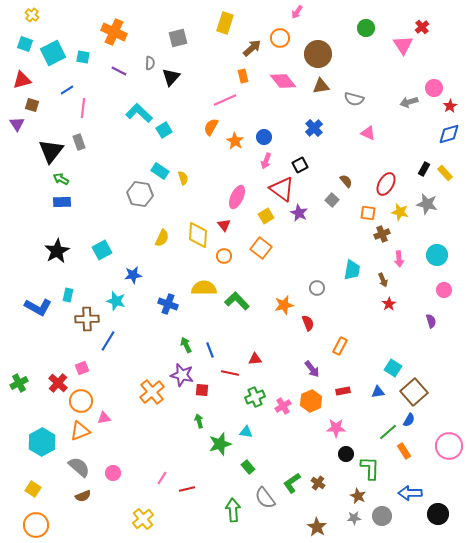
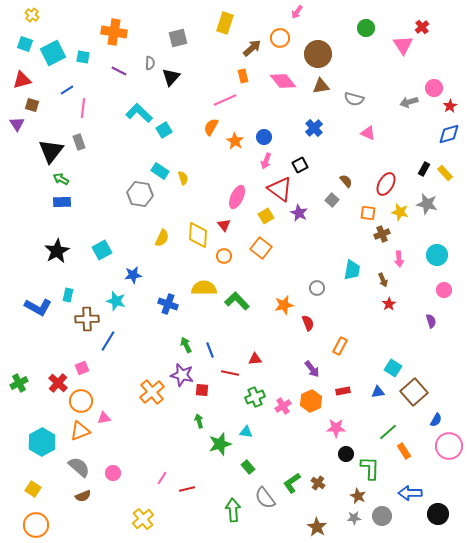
orange cross at (114, 32): rotated 15 degrees counterclockwise
red triangle at (282, 189): moved 2 px left
blue semicircle at (409, 420): moved 27 px right
